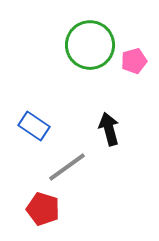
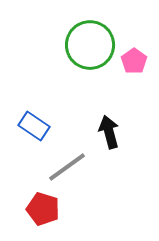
pink pentagon: rotated 20 degrees counterclockwise
black arrow: moved 3 px down
